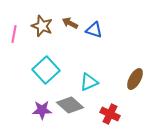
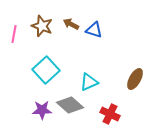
brown arrow: moved 1 px right, 1 px down
